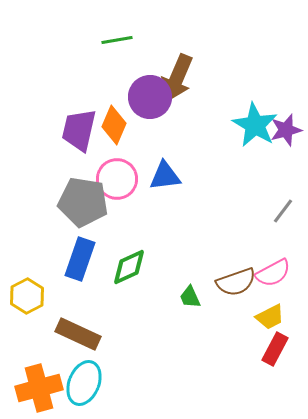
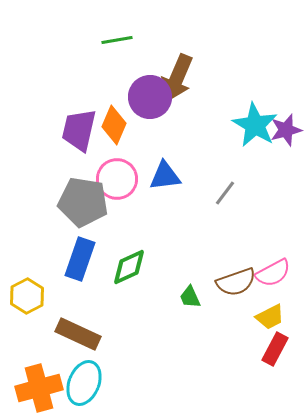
gray line: moved 58 px left, 18 px up
